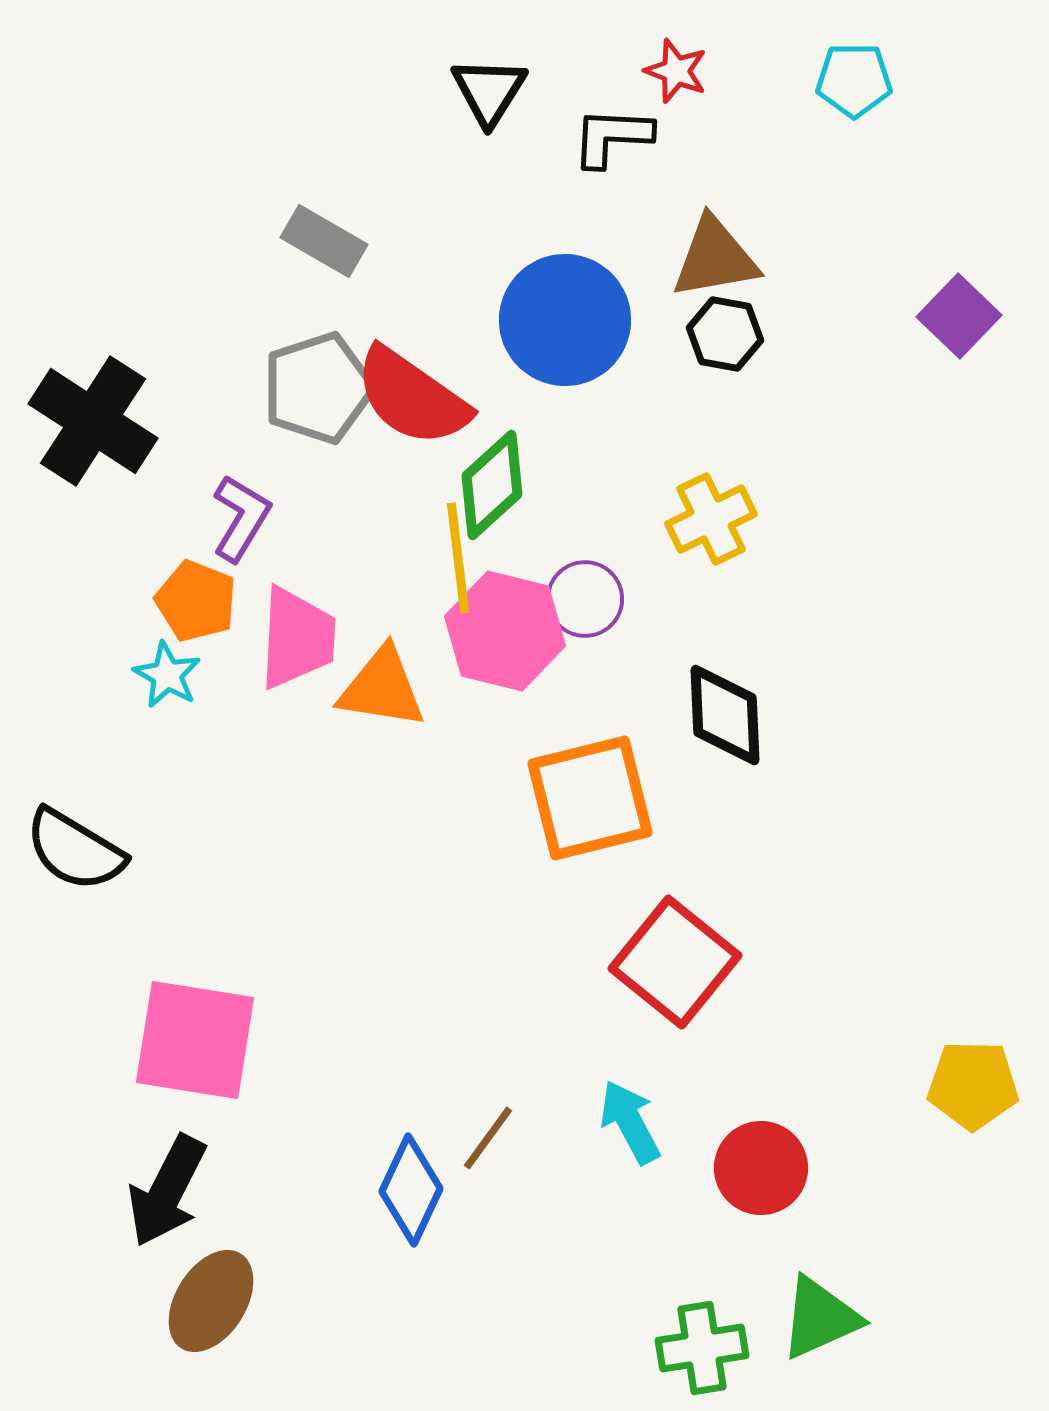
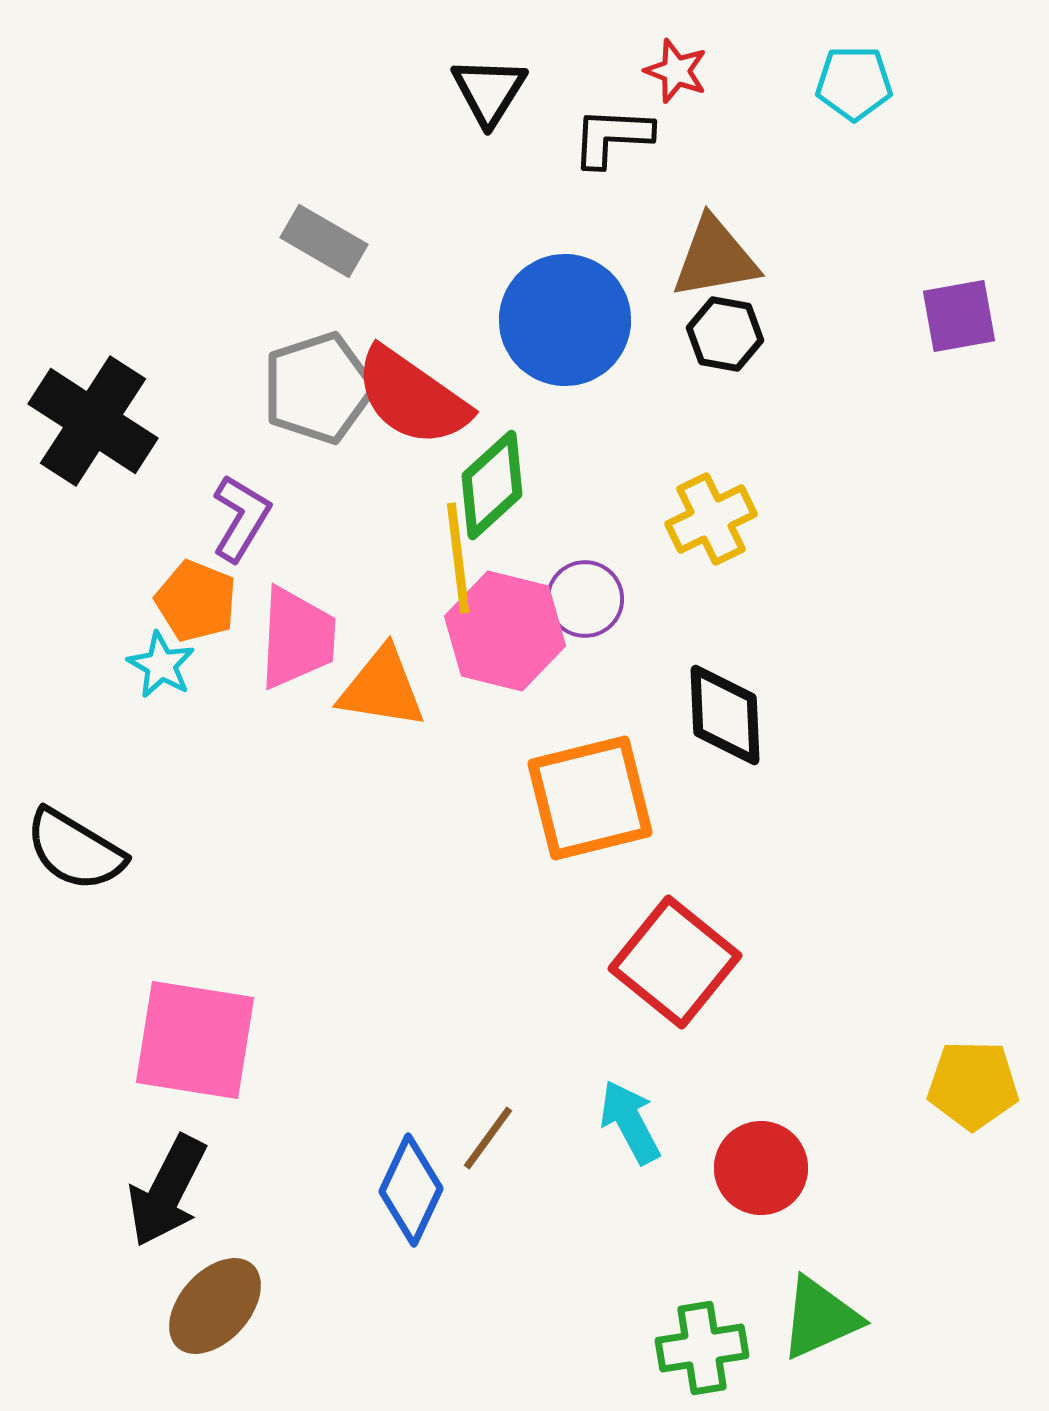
cyan pentagon: moved 3 px down
purple square: rotated 36 degrees clockwise
cyan star: moved 6 px left, 10 px up
brown ellipse: moved 4 px right, 5 px down; rotated 10 degrees clockwise
